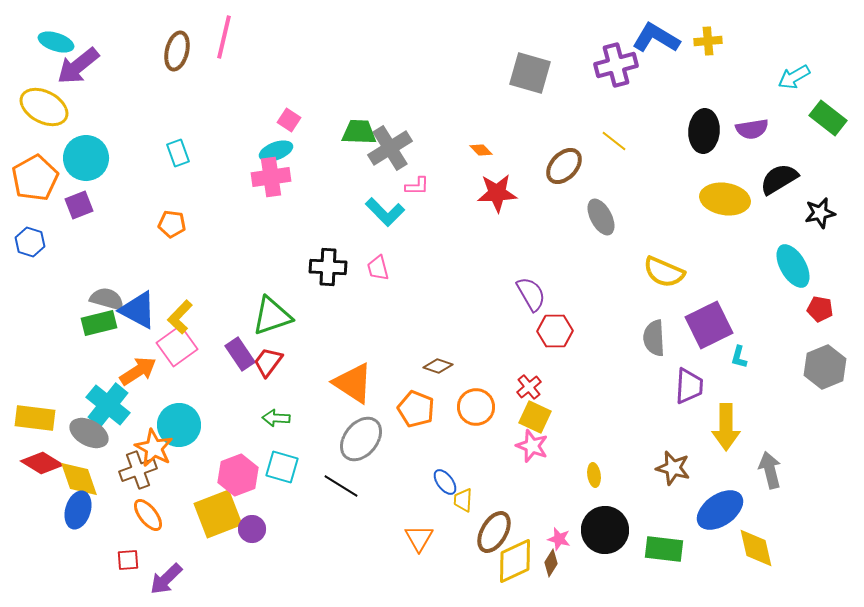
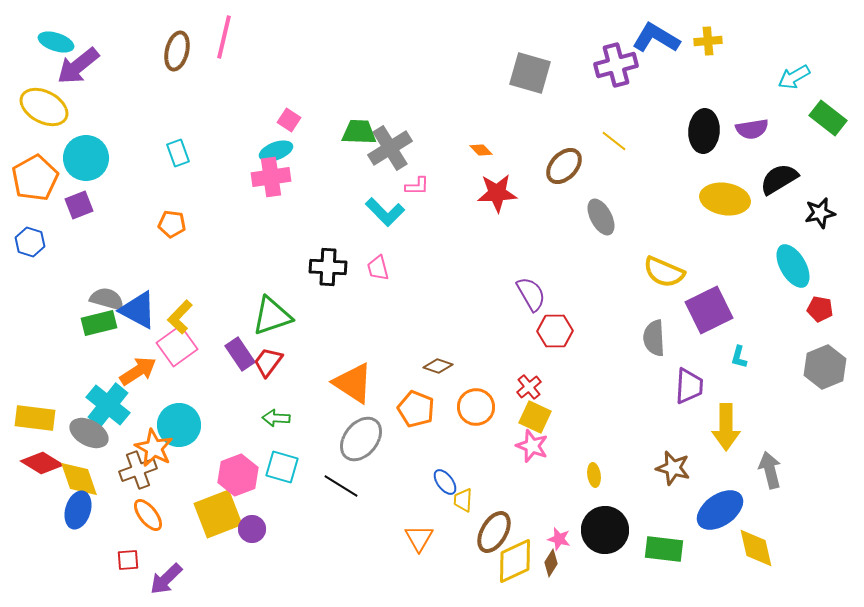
purple square at (709, 325): moved 15 px up
